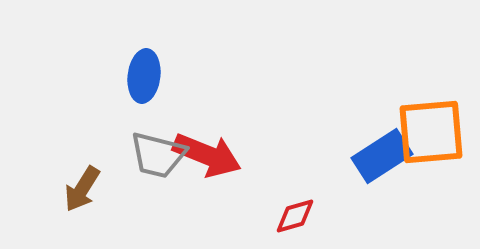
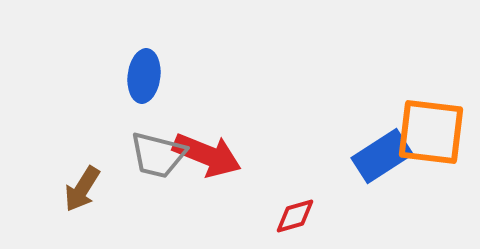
orange square: rotated 12 degrees clockwise
